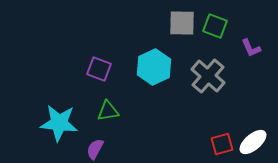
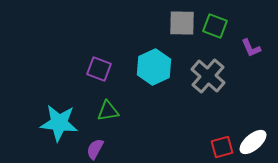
red square: moved 3 px down
